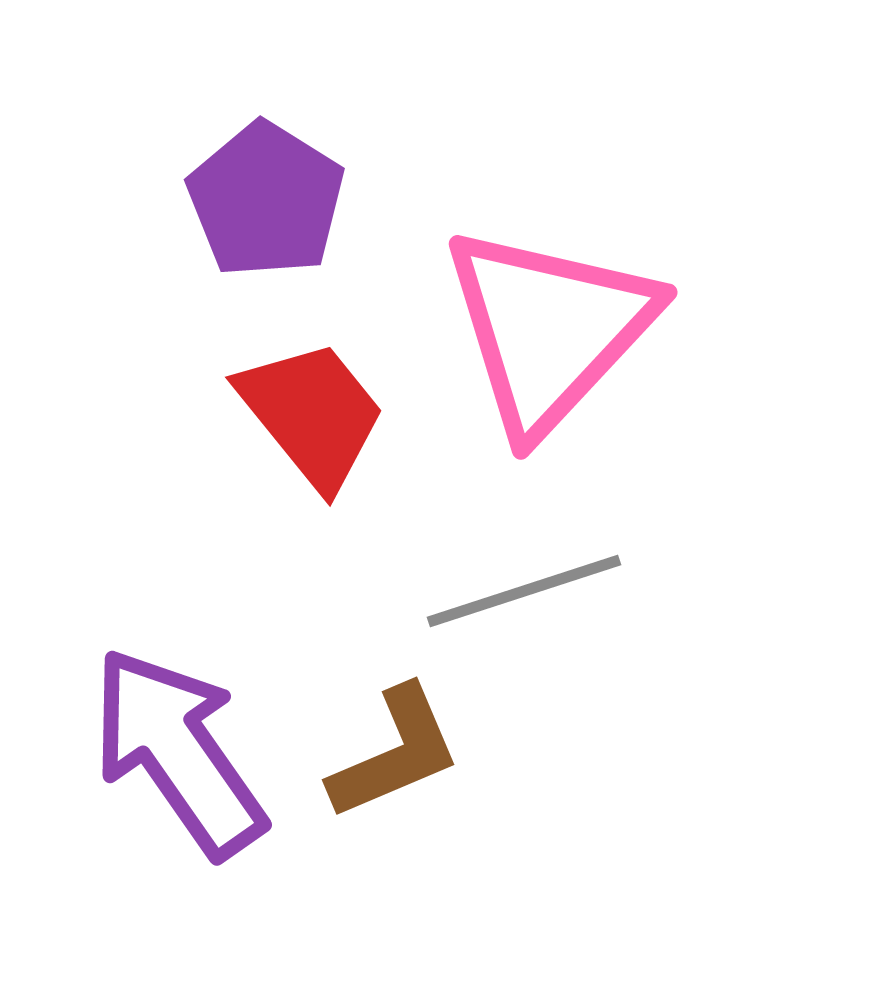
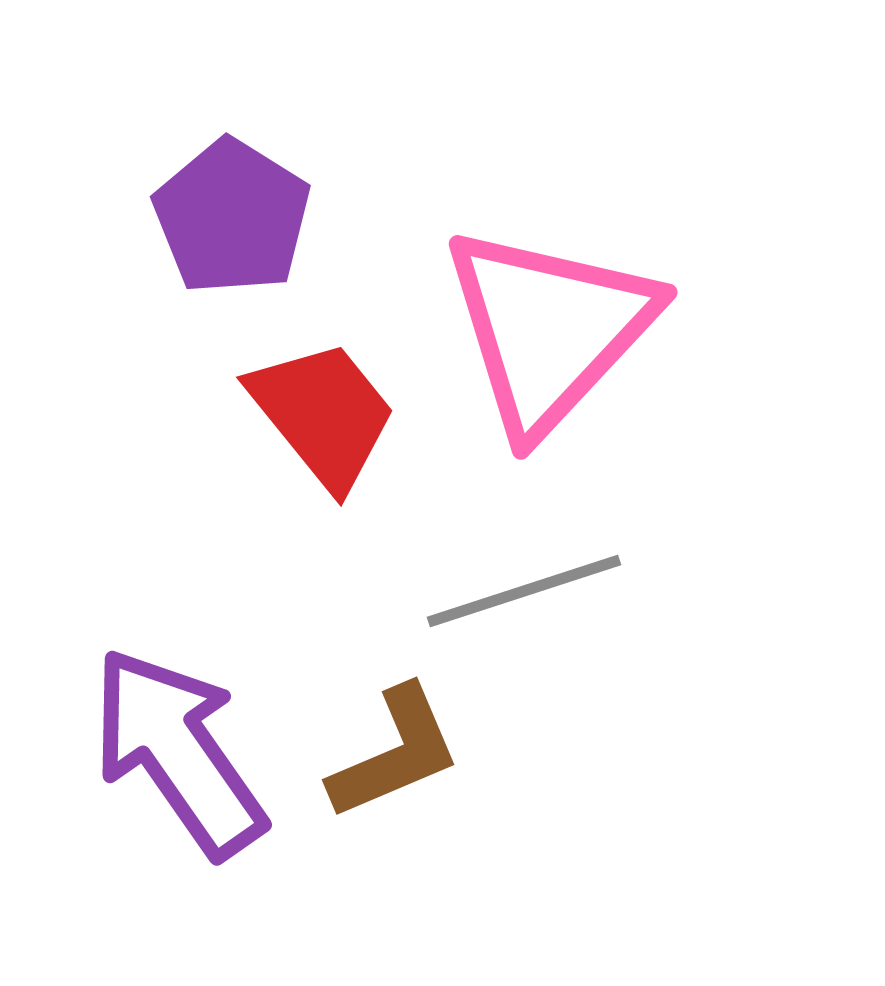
purple pentagon: moved 34 px left, 17 px down
red trapezoid: moved 11 px right
